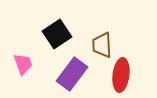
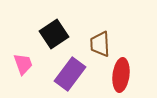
black square: moved 3 px left
brown trapezoid: moved 2 px left, 1 px up
purple rectangle: moved 2 px left
